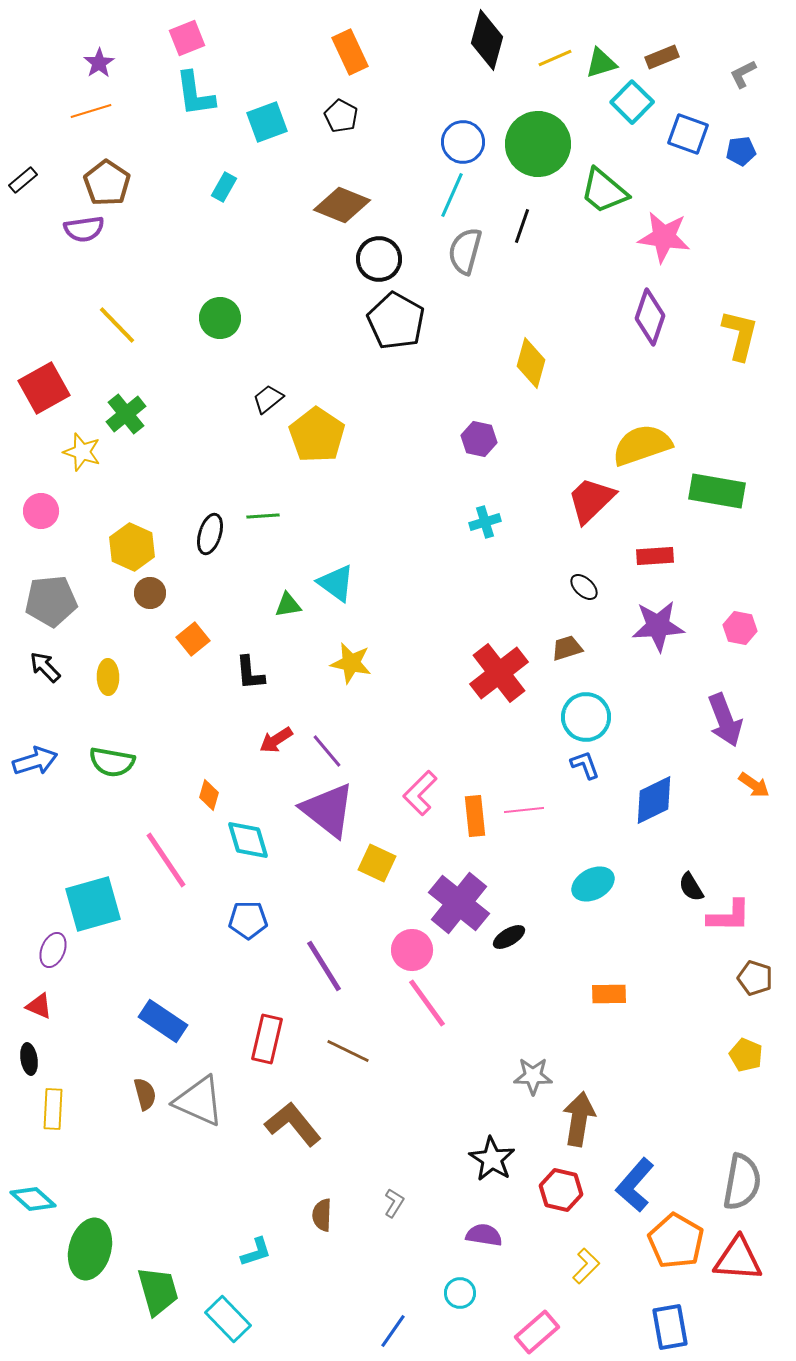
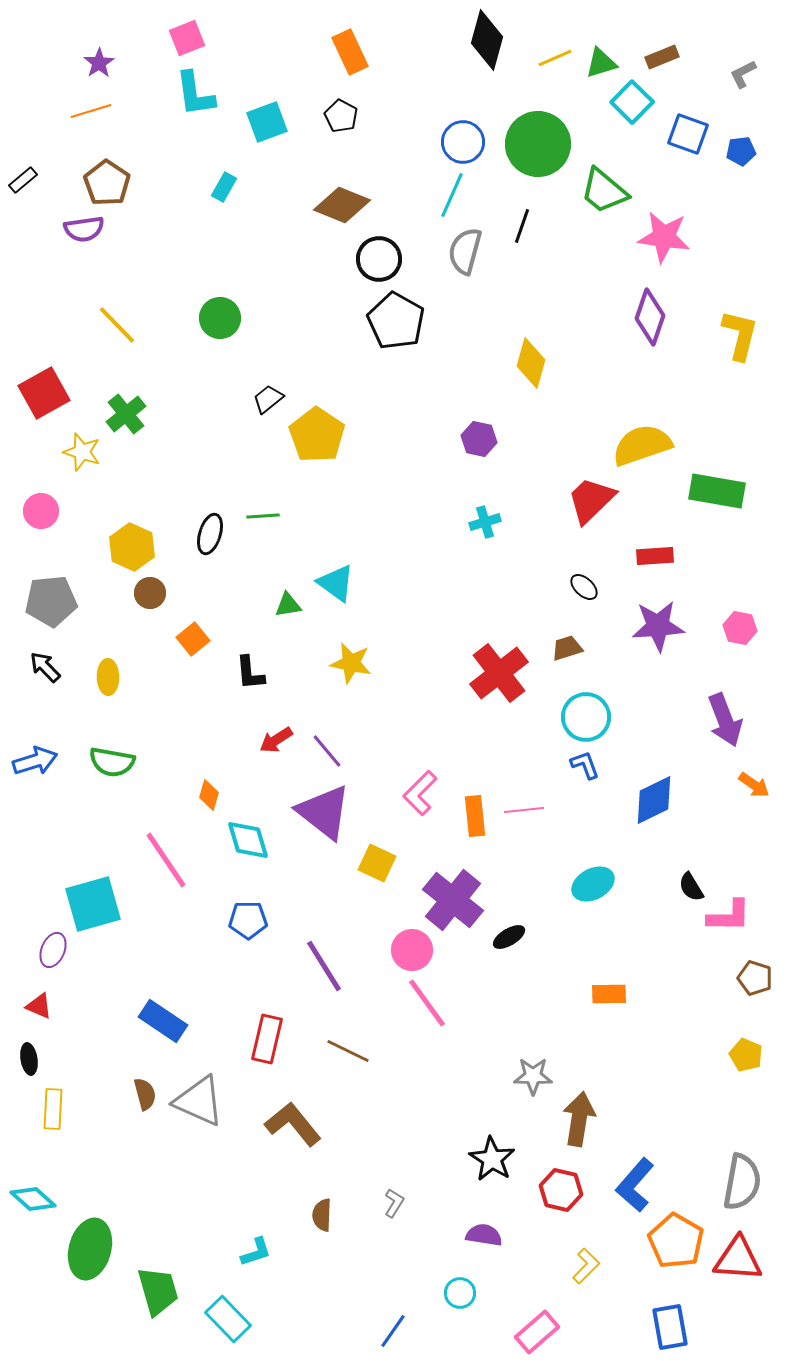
red square at (44, 388): moved 5 px down
purple triangle at (328, 810): moved 4 px left, 2 px down
purple cross at (459, 903): moved 6 px left, 3 px up
